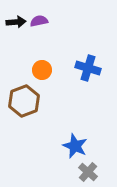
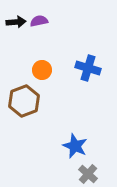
gray cross: moved 2 px down
